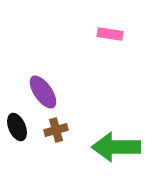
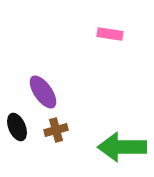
green arrow: moved 6 px right
